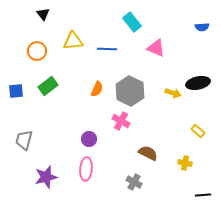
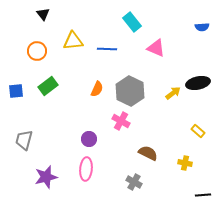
yellow arrow: rotated 56 degrees counterclockwise
